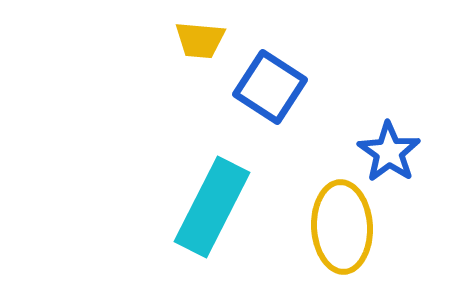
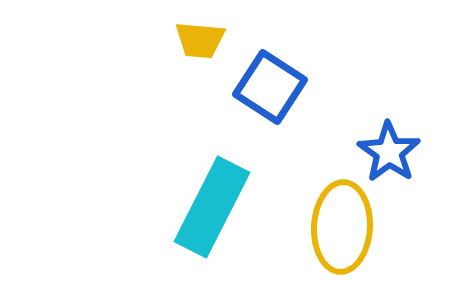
yellow ellipse: rotated 6 degrees clockwise
